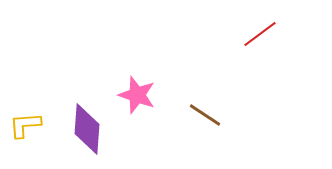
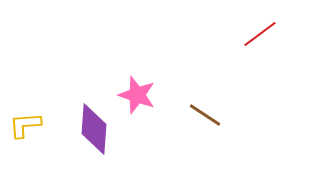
purple diamond: moved 7 px right
